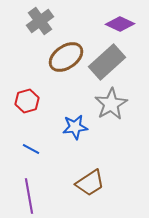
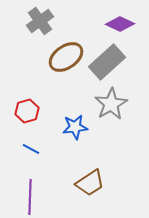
red hexagon: moved 10 px down
purple line: moved 1 px right, 1 px down; rotated 12 degrees clockwise
